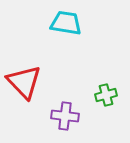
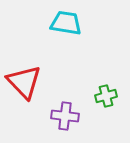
green cross: moved 1 px down
